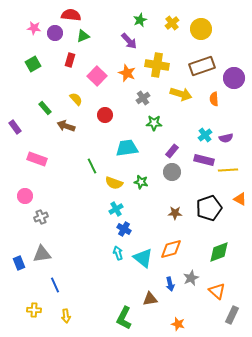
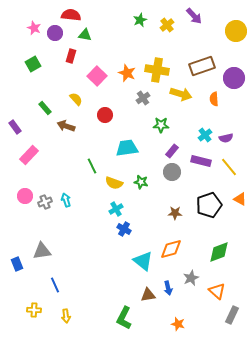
yellow cross at (172, 23): moved 5 px left, 2 px down
pink star at (34, 28): rotated 16 degrees clockwise
yellow circle at (201, 29): moved 35 px right, 2 px down
green triangle at (83, 36): moved 2 px right, 1 px up; rotated 32 degrees clockwise
purple arrow at (129, 41): moved 65 px right, 25 px up
red rectangle at (70, 60): moved 1 px right, 4 px up
yellow cross at (157, 65): moved 5 px down
green star at (154, 123): moved 7 px right, 2 px down
pink rectangle at (37, 159): moved 8 px left, 4 px up; rotated 66 degrees counterclockwise
purple rectangle at (204, 160): moved 3 px left, 1 px down
yellow line at (228, 170): moved 1 px right, 3 px up; rotated 54 degrees clockwise
black pentagon at (209, 208): moved 3 px up
gray cross at (41, 217): moved 4 px right, 15 px up
cyan arrow at (118, 253): moved 52 px left, 53 px up
gray triangle at (42, 254): moved 3 px up
cyan triangle at (143, 258): moved 3 px down
blue rectangle at (19, 263): moved 2 px left, 1 px down
blue arrow at (170, 284): moved 2 px left, 4 px down
brown triangle at (150, 299): moved 2 px left, 4 px up
